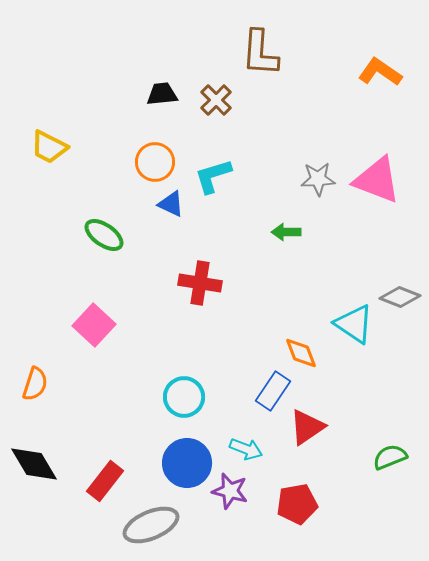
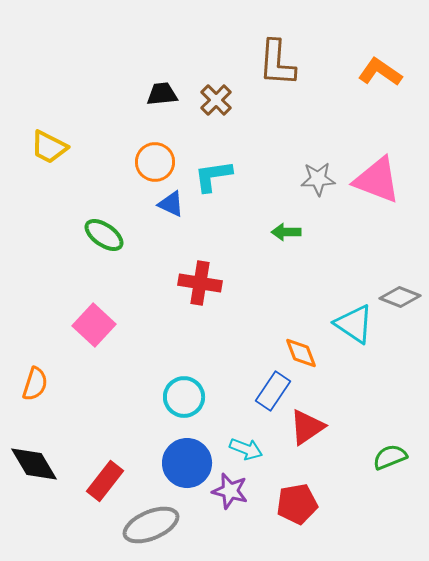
brown L-shape: moved 17 px right, 10 px down
cyan L-shape: rotated 9 degrees clockwise
